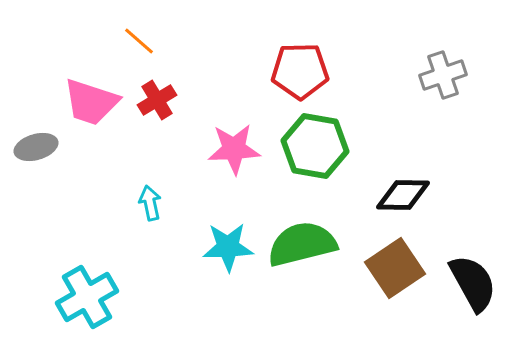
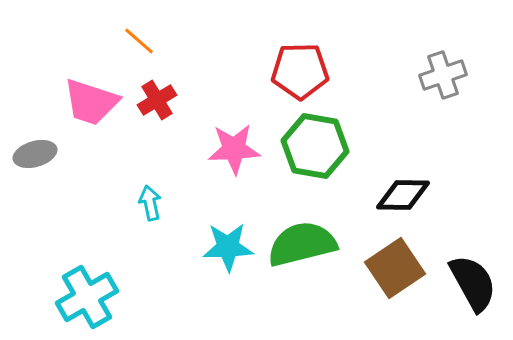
gray ellipse: moved 1 px left, 7 px down
